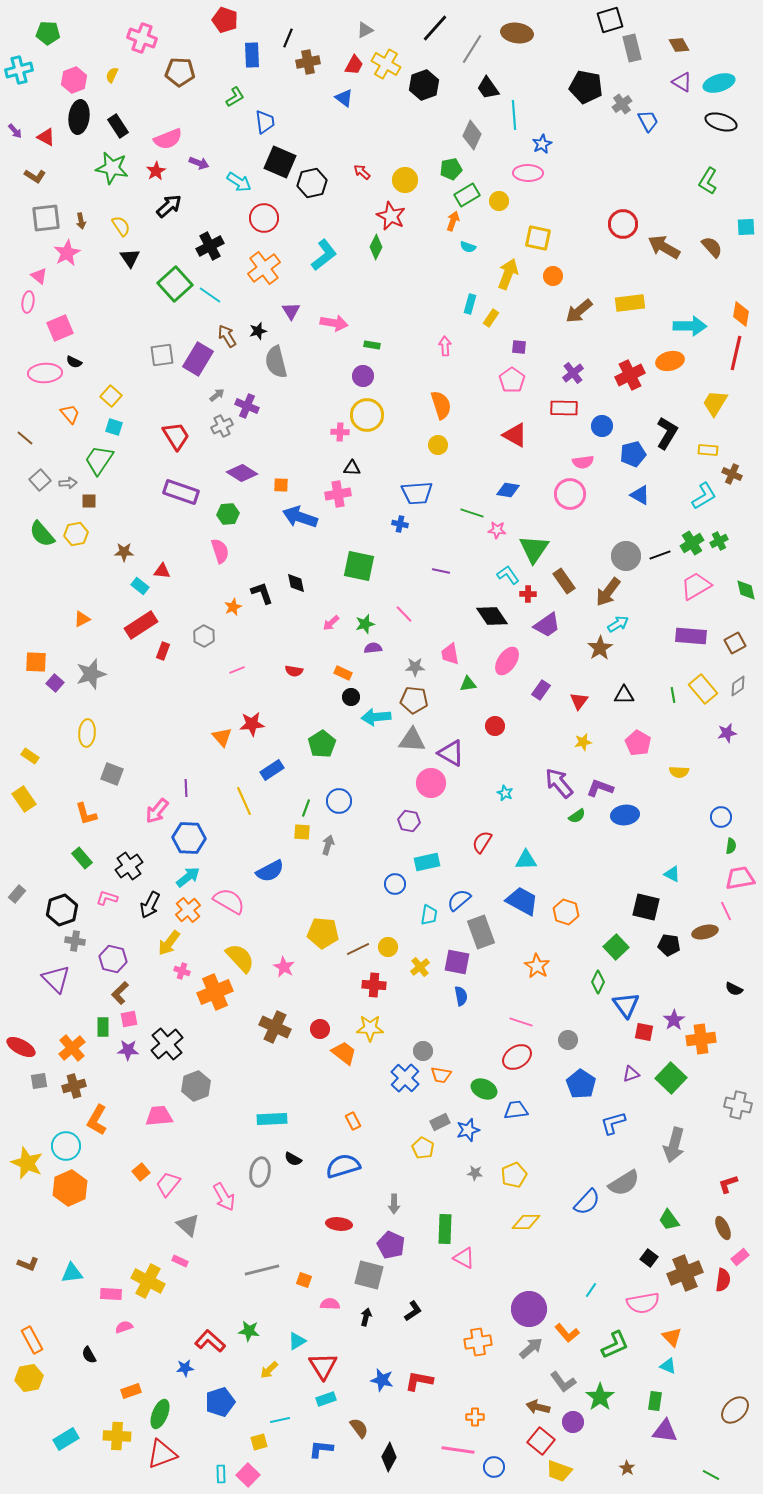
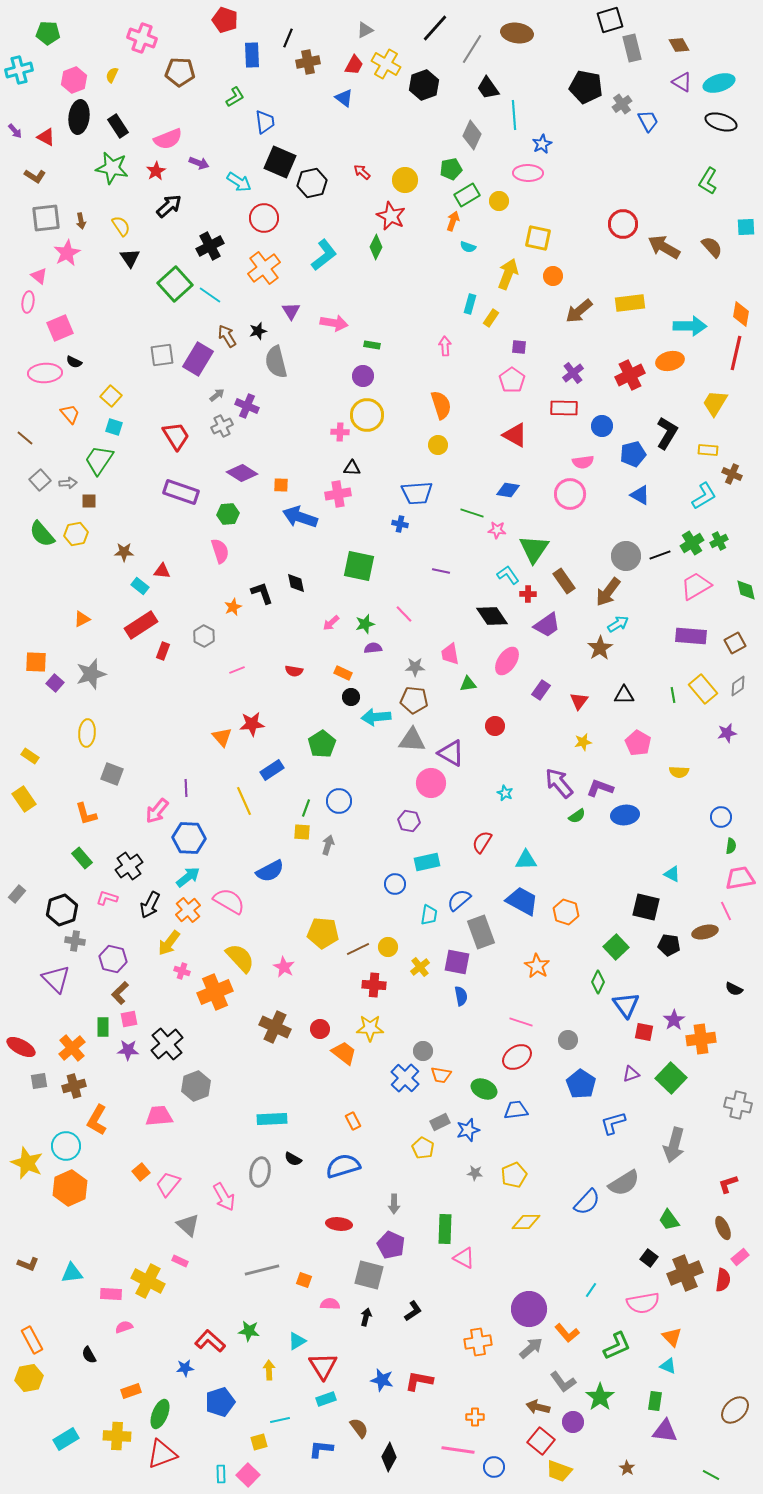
green L-shape at (615, 1345): moved 2 px right, 1 px down
yellow arrow at (269, 1370): rotated 132 degrees clockwise
